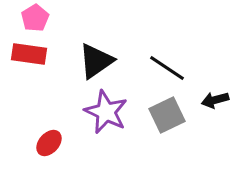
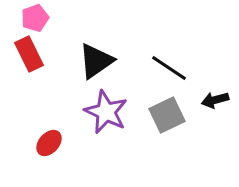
pink pentagon: rotated 12 degrees clockwise
red rectangle: rotated 56 degrees clockwise
black line: moved 2 px right
